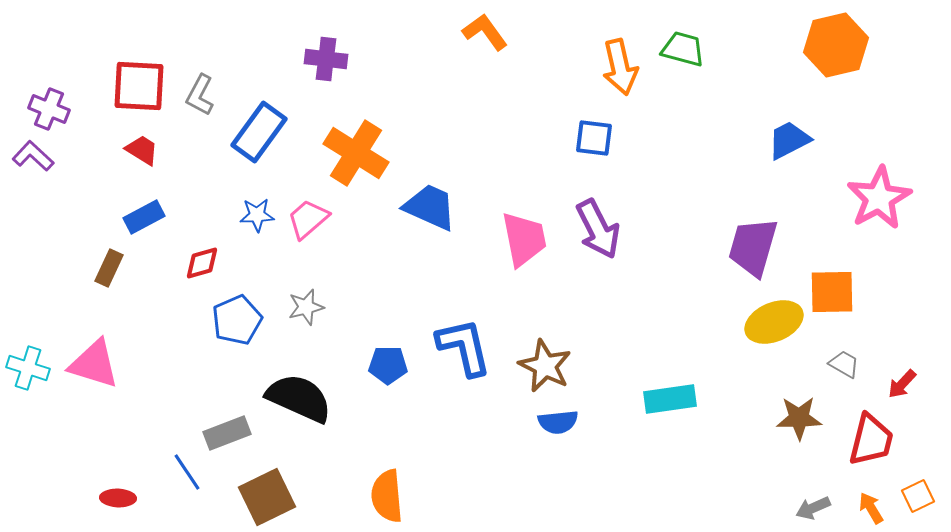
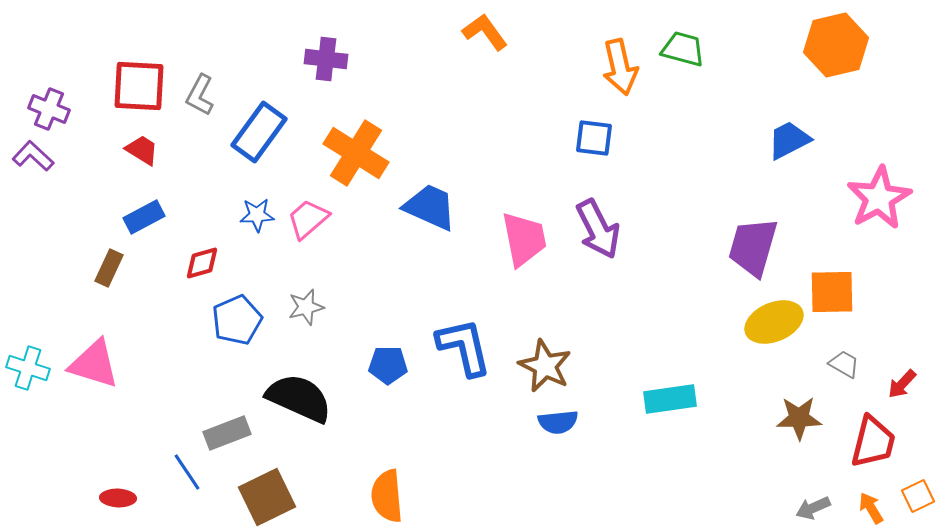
red trapezoid at (871, 440): moved 2 px right, 2 px down
